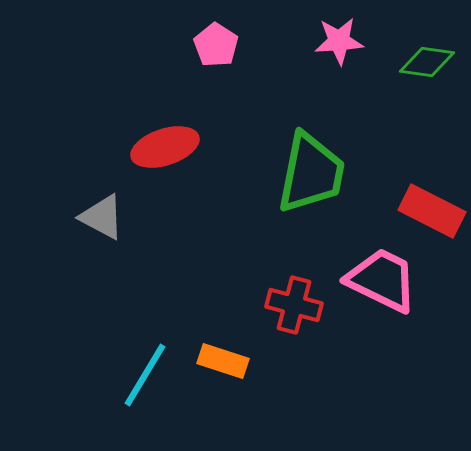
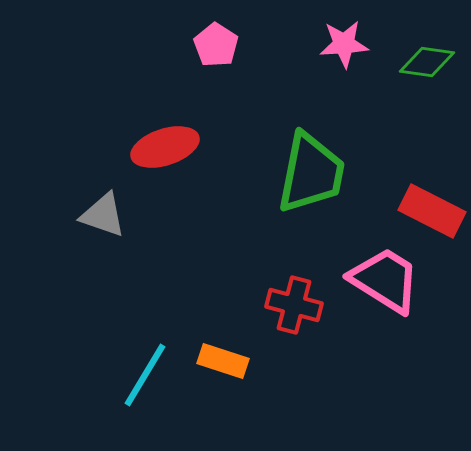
pink star: moved 5 px right, 3 px down
gray triangle: moved 1 px right, 2 px up; rotated 9 degrees counterclockwise
pink trapezoid: moved 3 px right; rotated 6 degrees clockwise
